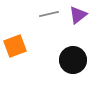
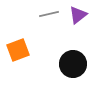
orange square: moved 3 px right, 4 px down
black circle: moved 4 px down
